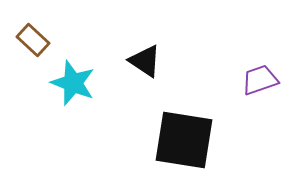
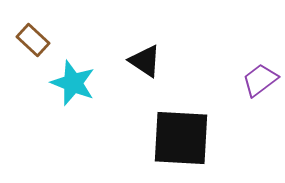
purple trapezoid: rotated 18 degrees counterclockwise
black square: moved 3 px left, 2 px up; rotated 6 degrees counterclockwise
